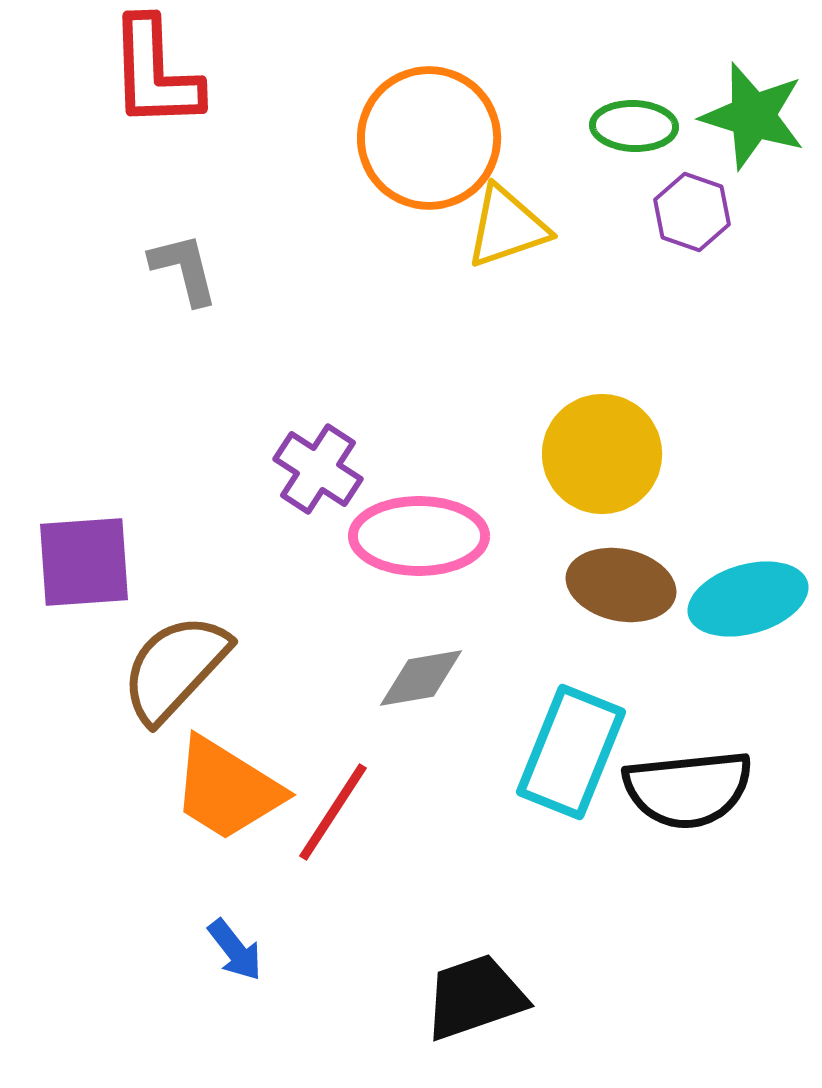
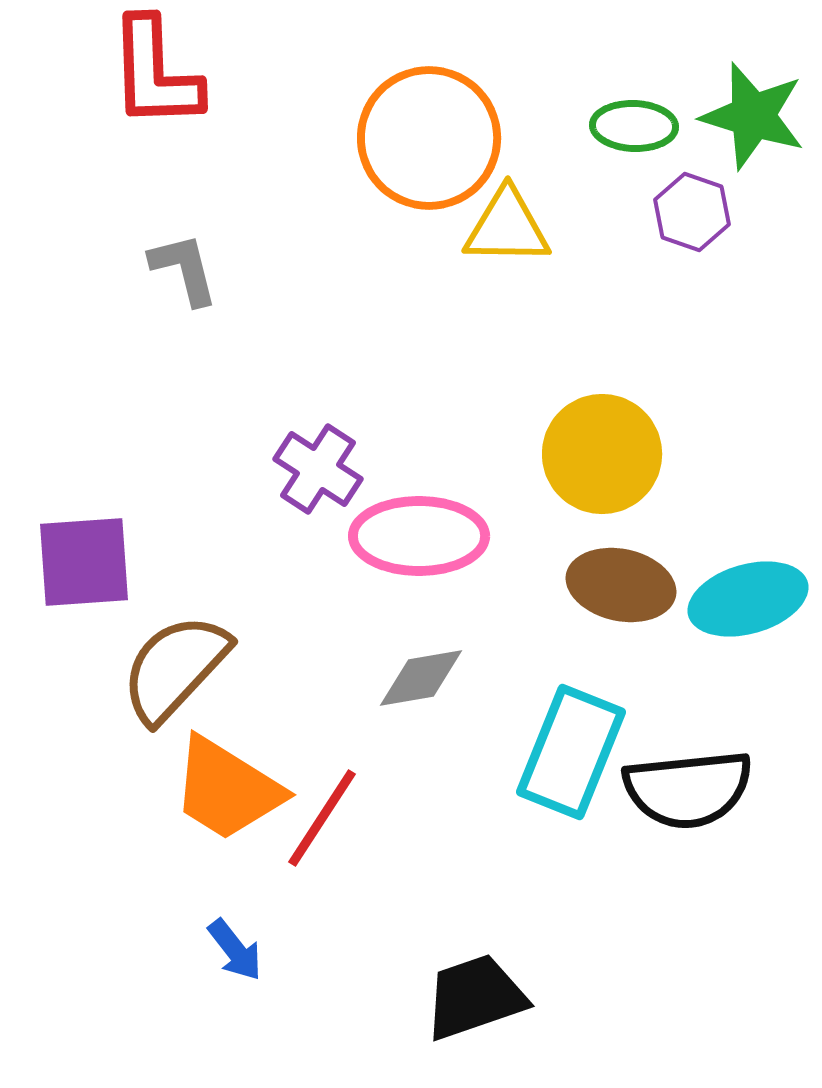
yellow triangle: rotated 20 degrees clockwise
red line: moved 11 px left, 6 px down
